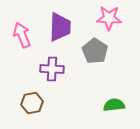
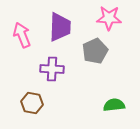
gray pentagon: rotated 15 degrees clockwise
brown hexagon: rotated 20 degrees clockwise
